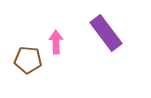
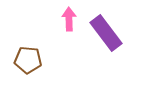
pink arrow: moved 13 px right, 23 px up
